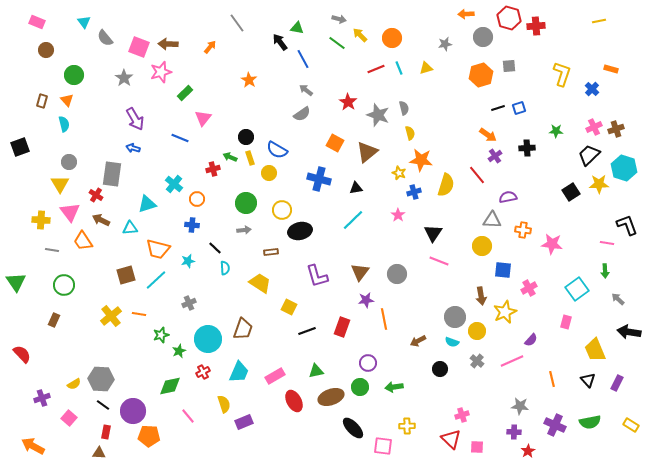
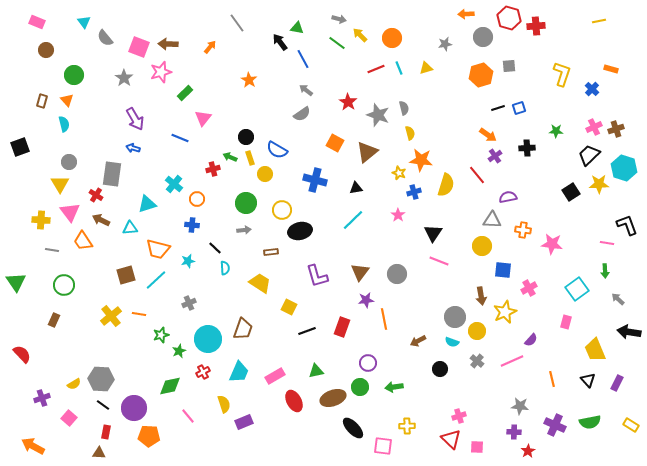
yellow circle at (269, 173): moved 4 px left, 1 px down
blue cross at (319, 179): moved 4 px left, 1 px down
brown ellipse at (331, 397): moved 2 px right, 1 px down
purple circle at (133, 411): moved 1 px right, 3 px up
pink cross at (462, 415): moved 3 px left, 1 px down
